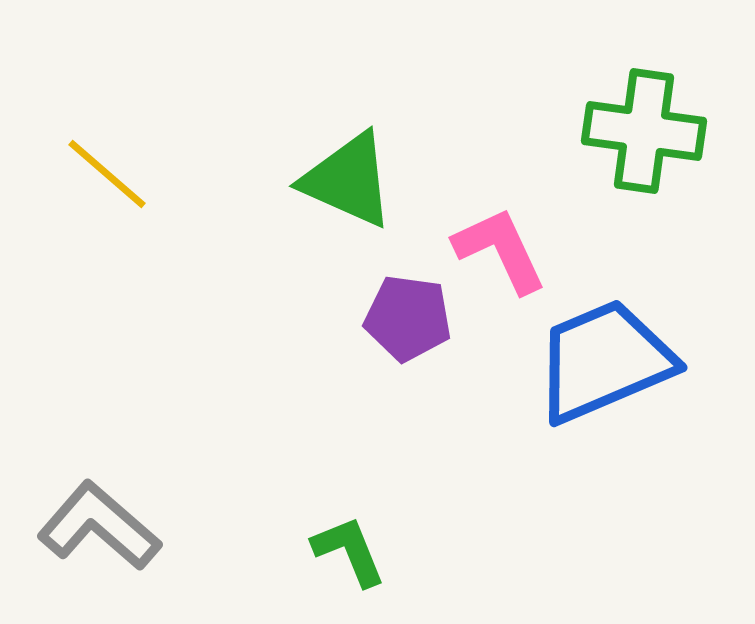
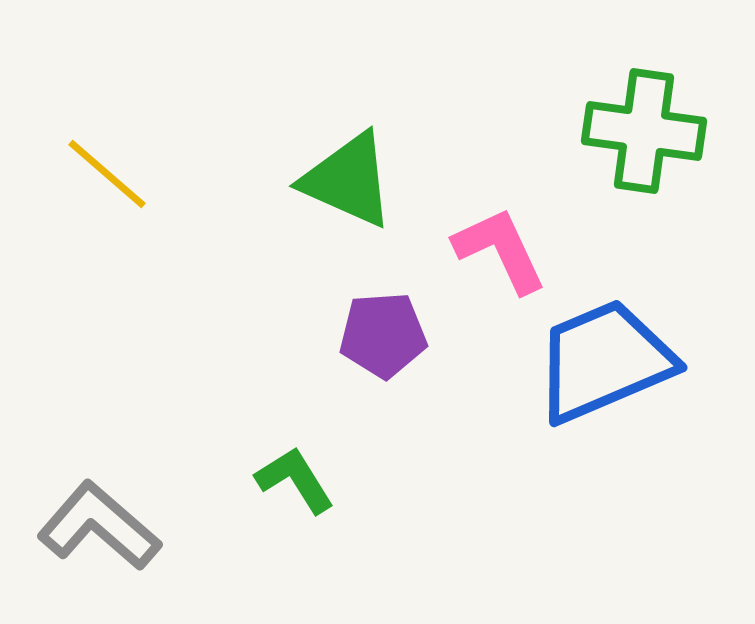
purple pentagon: moved 25 px left, 17 px down; rotated 12 degrees counterclockwise
green L-shape: moved 54 px left, 71 px up; rotated 10 degrees counterclockwise
